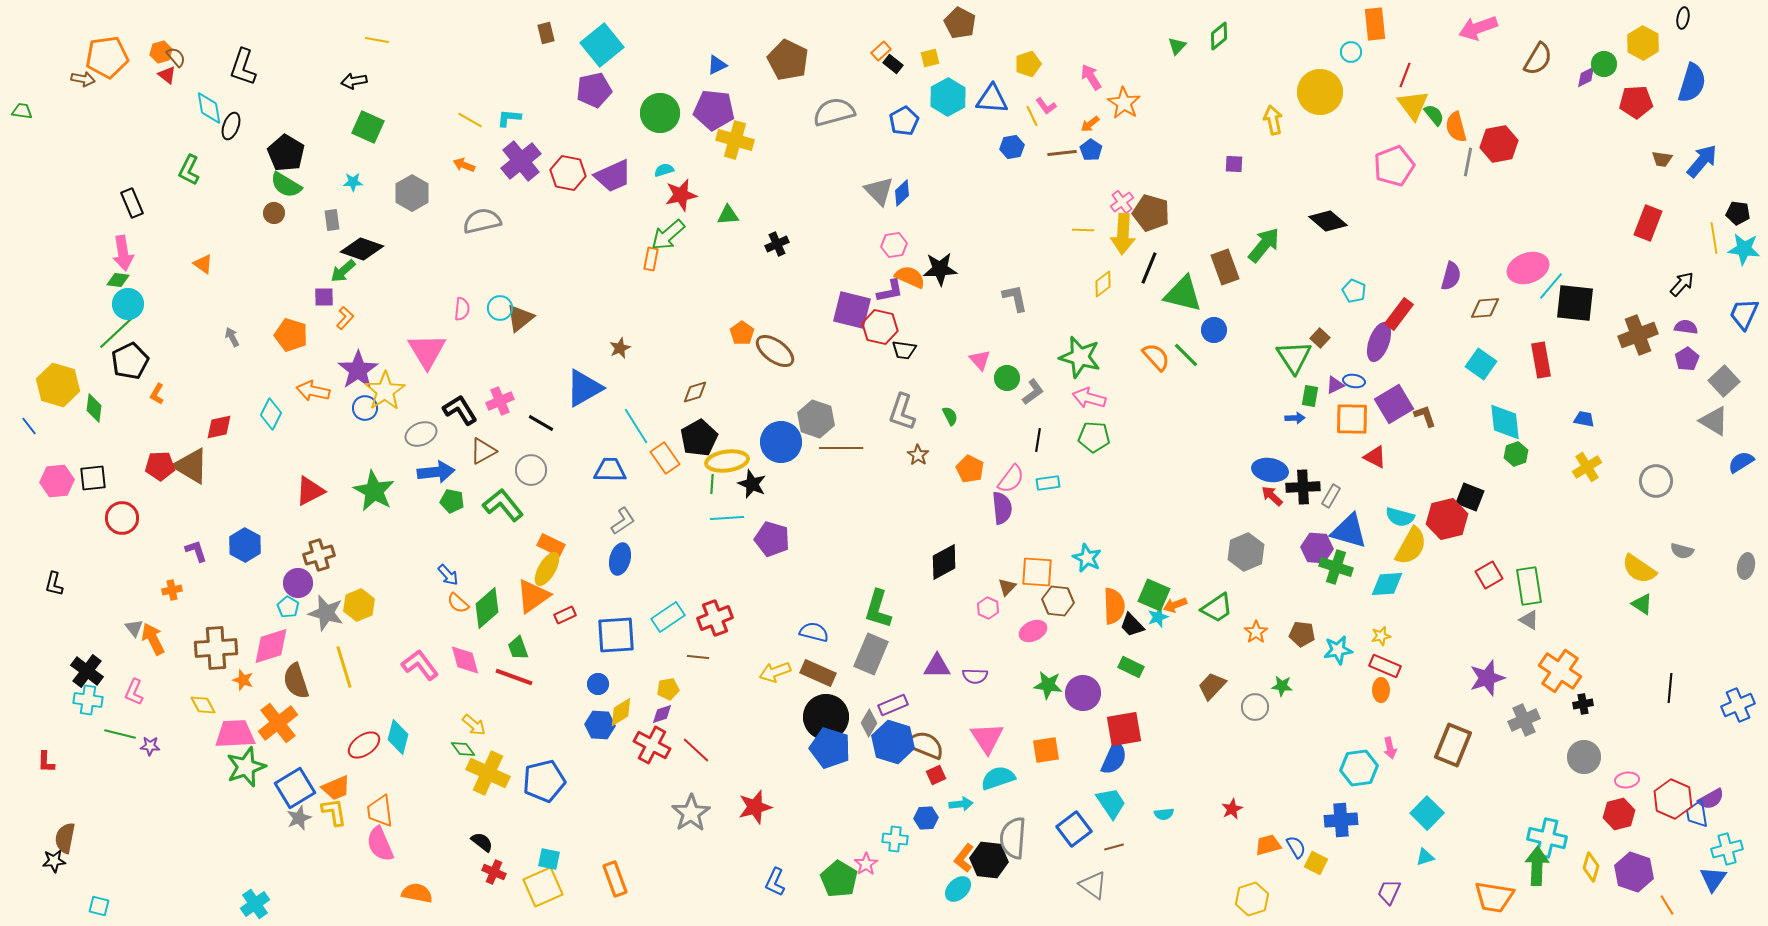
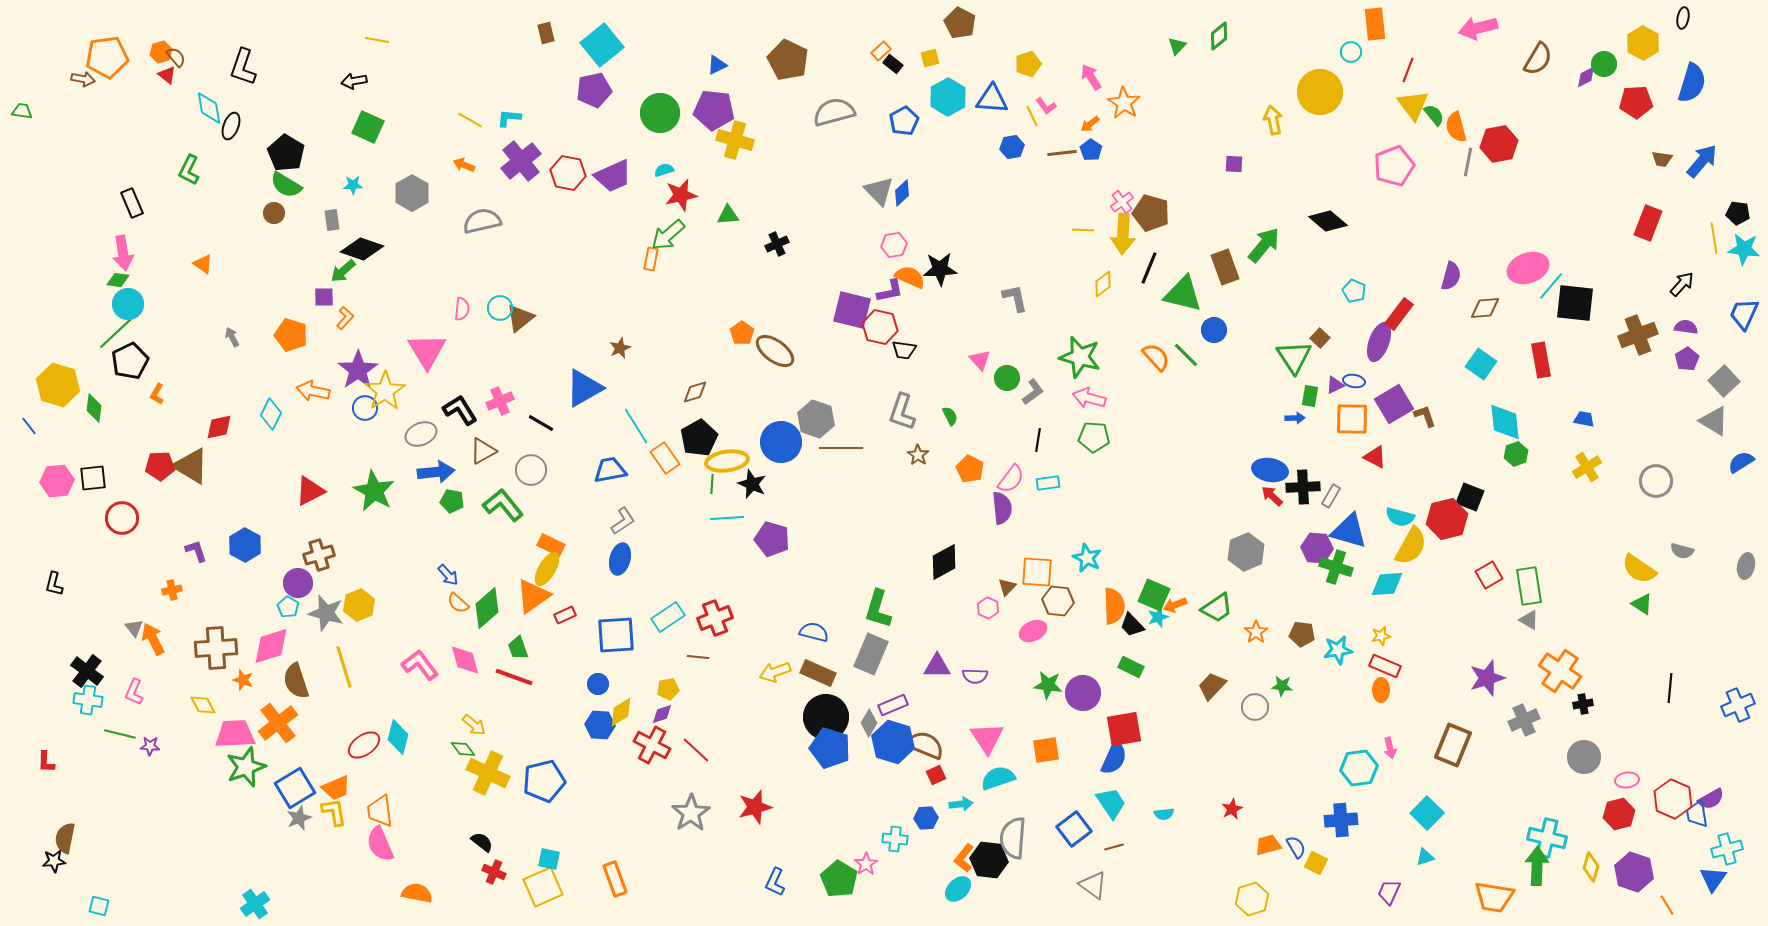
pink arrow at (1478, 28): rotated 6 degrees clockwise
red line at (1405, 75): moved 3 px right, 5 px up
cyan star at (353, 182): moved 3 px down
blue trapezoid at (610, 470): rotated 12 degrees counterclockwise
